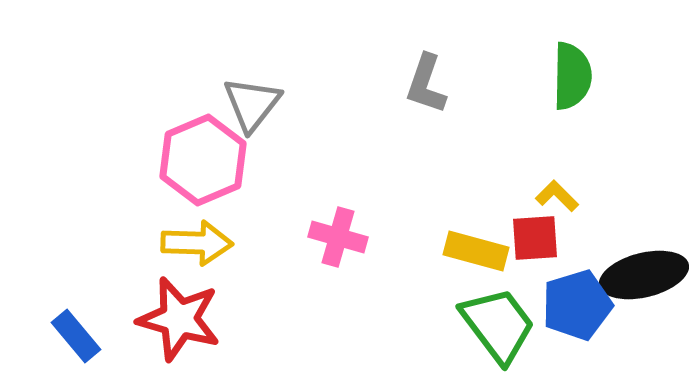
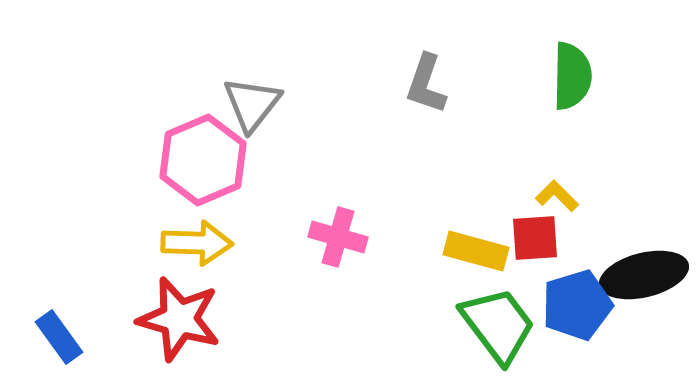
blue rectangle: moved 17 px left, 1 px down; rotated 4 degrees clockwise
